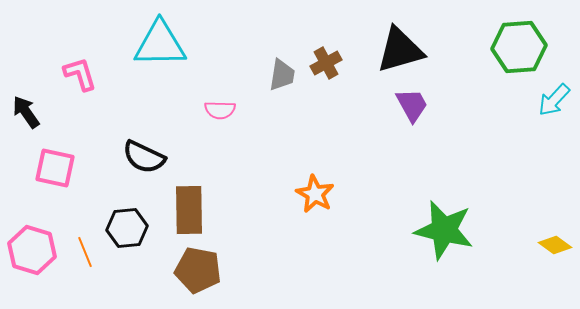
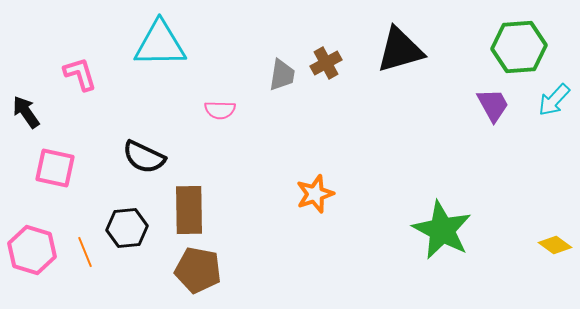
purple trapezoid: moved 81 px right
orange star: rotated 24 degrees clockwise
green star: moved 2 px left; rotated 14 degrees clockwise
